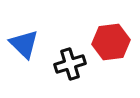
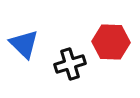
red hexagon: rotated 9 degrees clockwise
